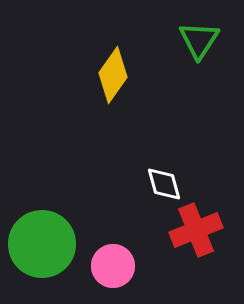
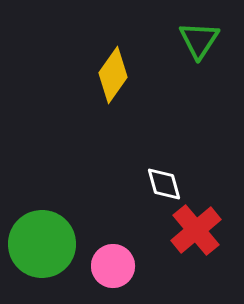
red cross: rotated 18 degrees counterclockwise
